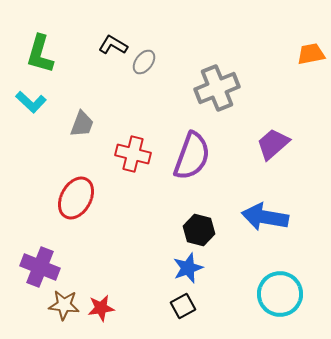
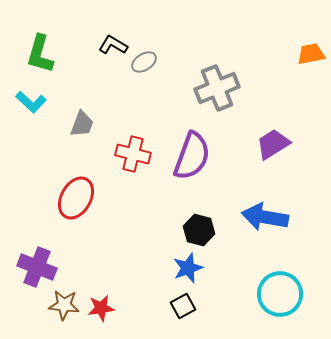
gray ellipse: rotated 20 degrees clockwise
purple trapezoid: rotated 9 degrees clockwise
purple cross: moved 3 px left
